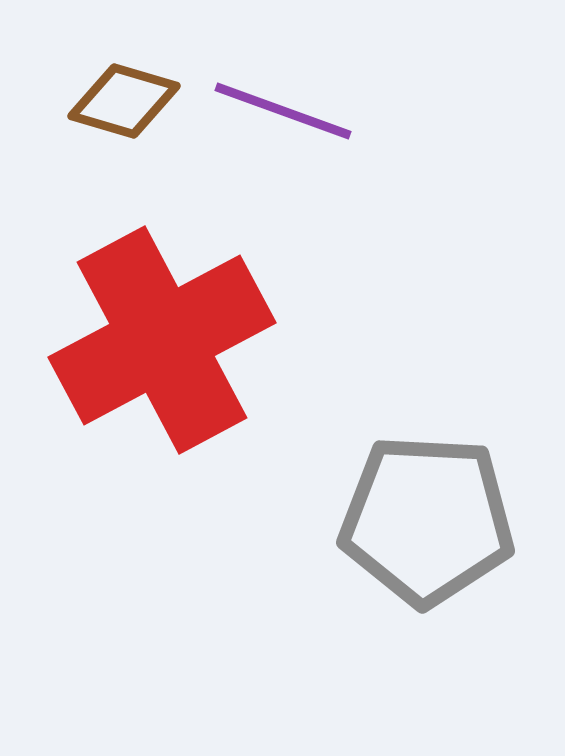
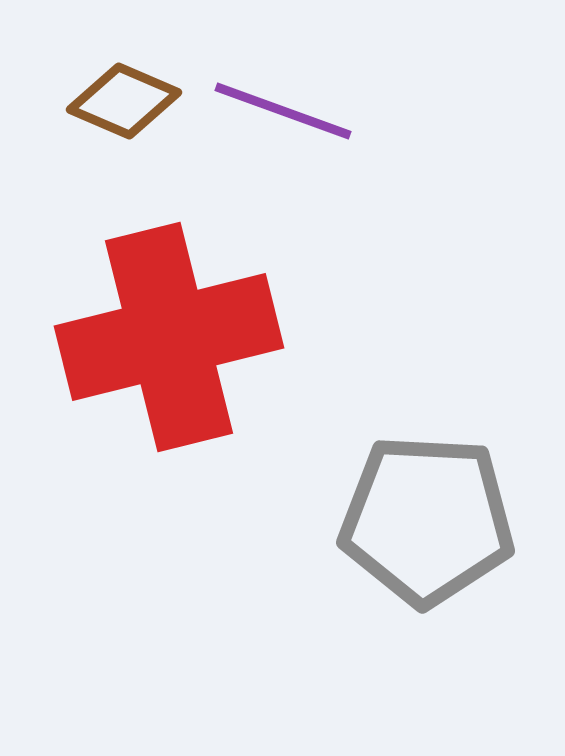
brown diamond: rotated 7 degrees clockwise
red cross: moved 7 px right, 3 px up; rotated 14 degrees clockwise
